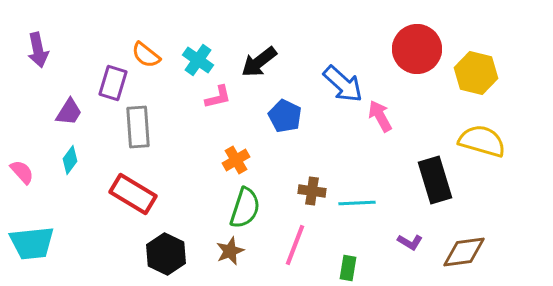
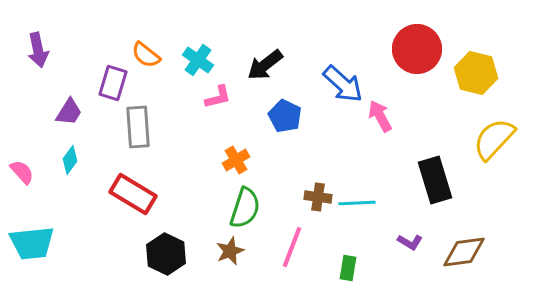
black arrow: moved 6 px right, 3 px down
yellow semicircle: moved 12 px right, 2 px up; rotated 63 degrees counterclockwise
brown cross: moved 6 px right, 6 px down
pink line: moved 3 px left, 2 px down
